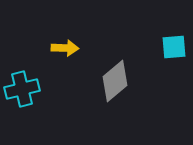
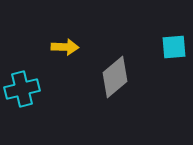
yellow arrow: moved 1 px up
gray diamond: moved 4 px up
